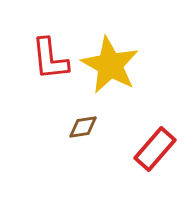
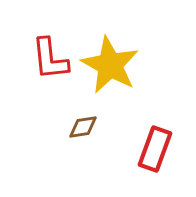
red rectangle: rotated 21 degrees counterclockwise
